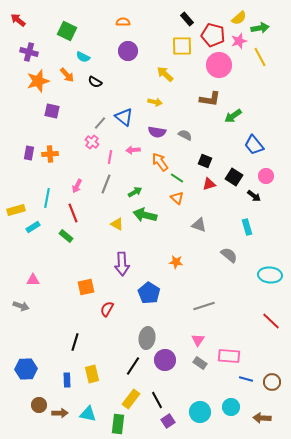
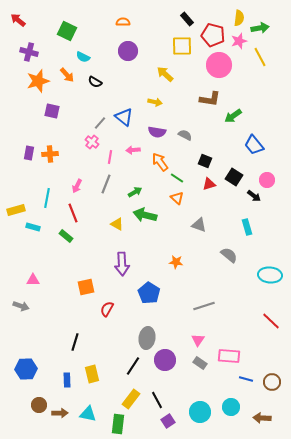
yellow semicircle at (239, 18): rotated 42 degrees counterclockwise
pink circle at (266, 176): moved 1 px right, 4 px down
cyan rectangle at (33, 227): rotated 48 degrees clockwise
